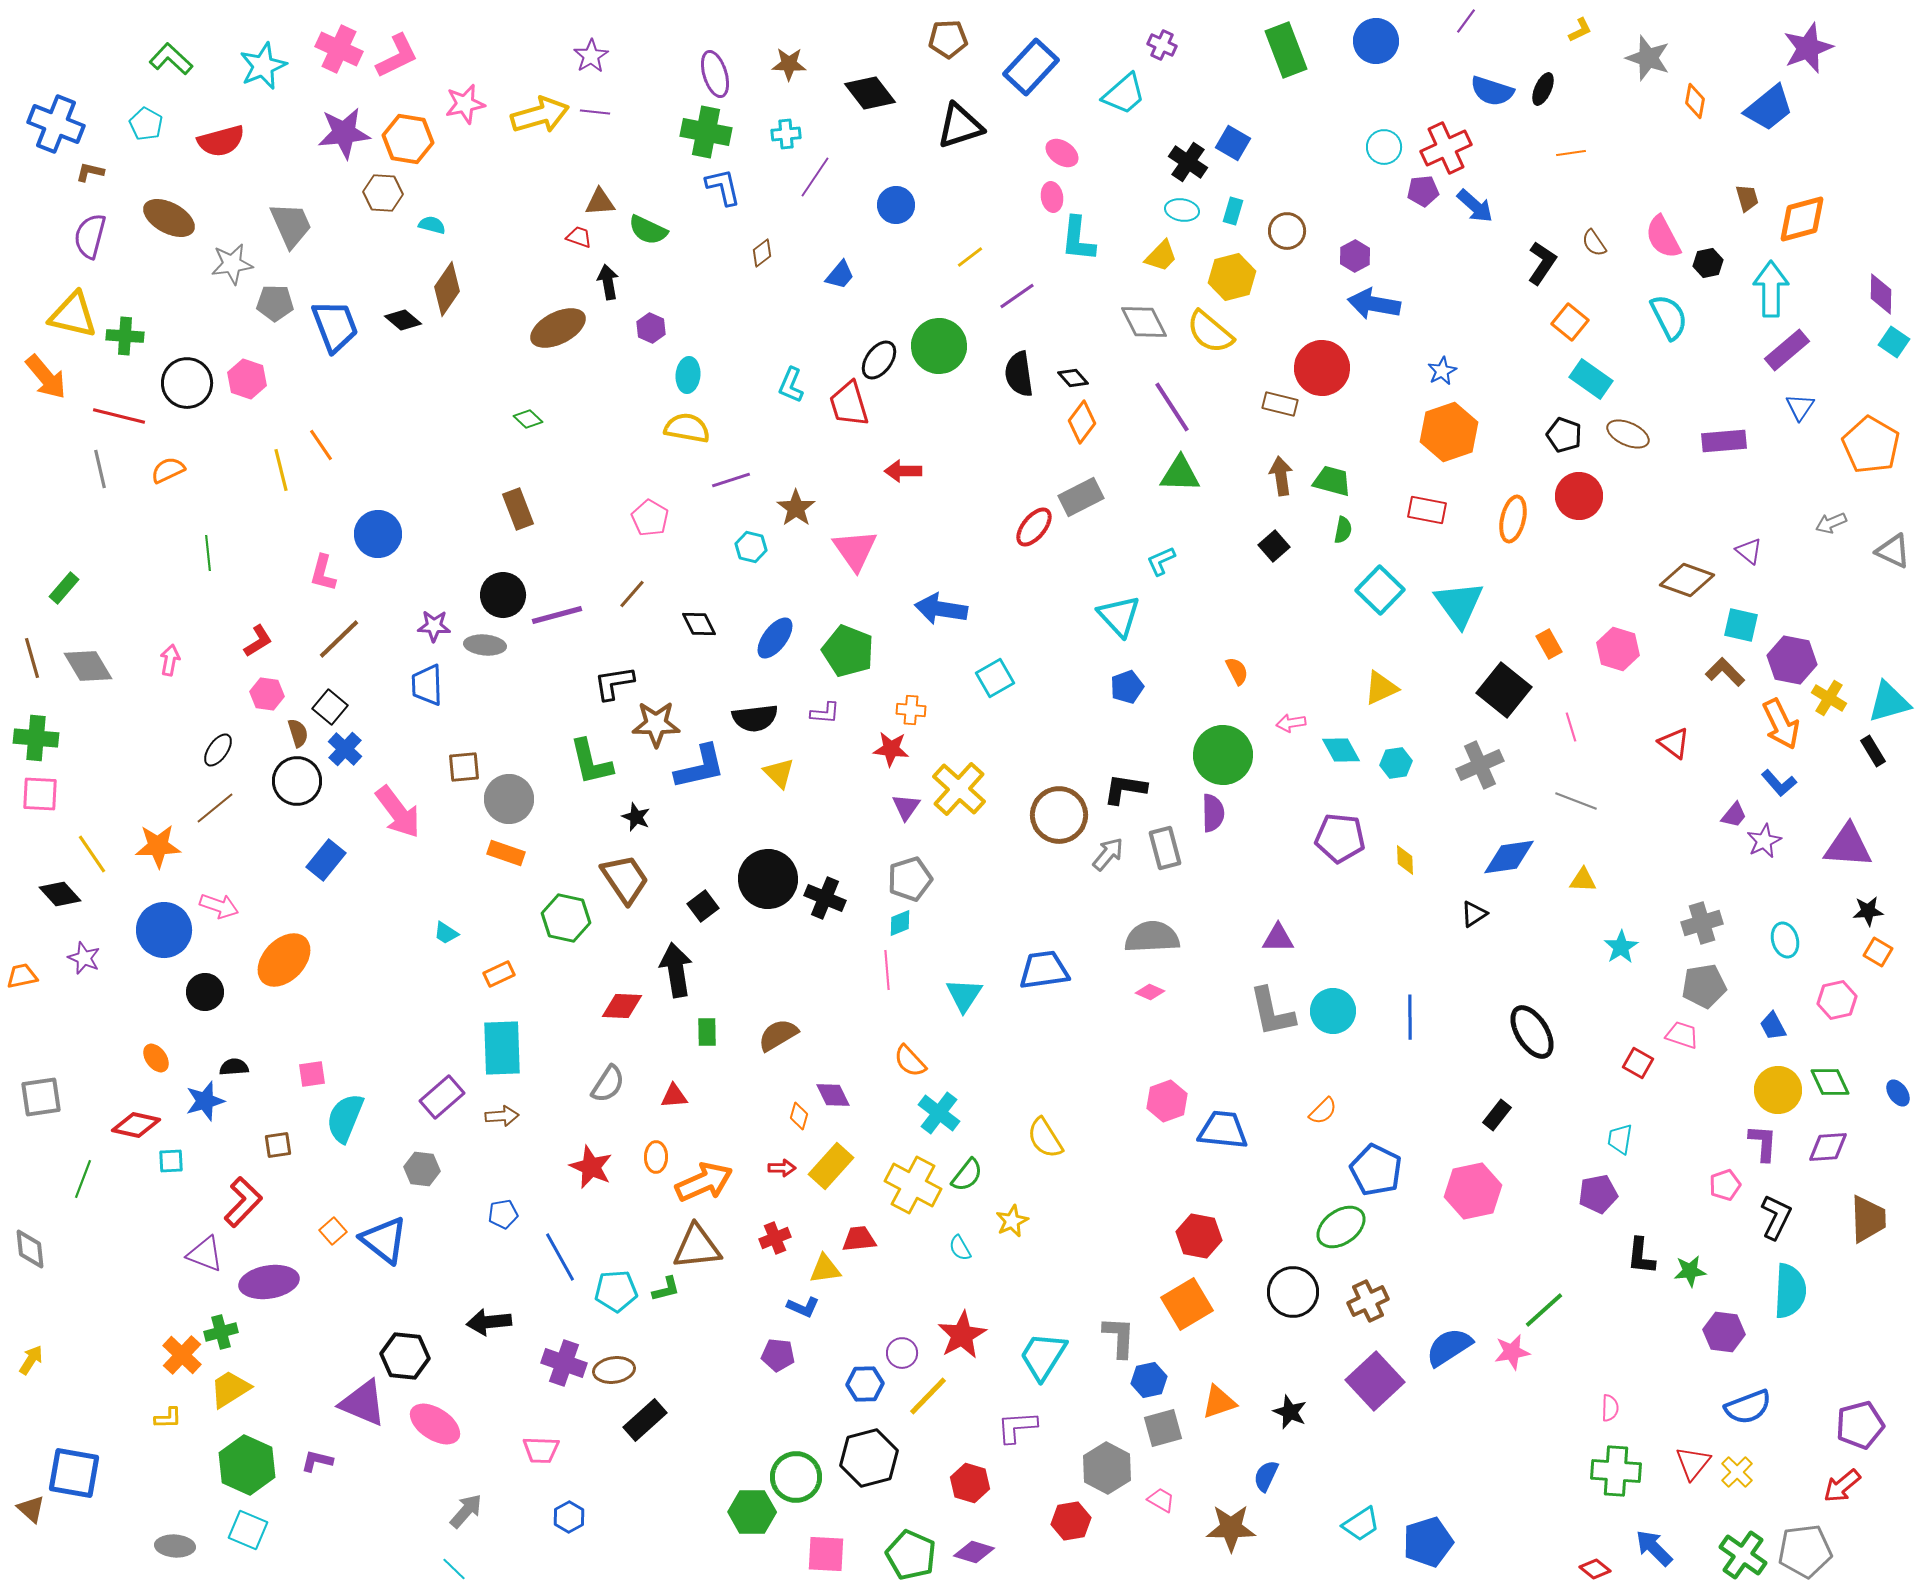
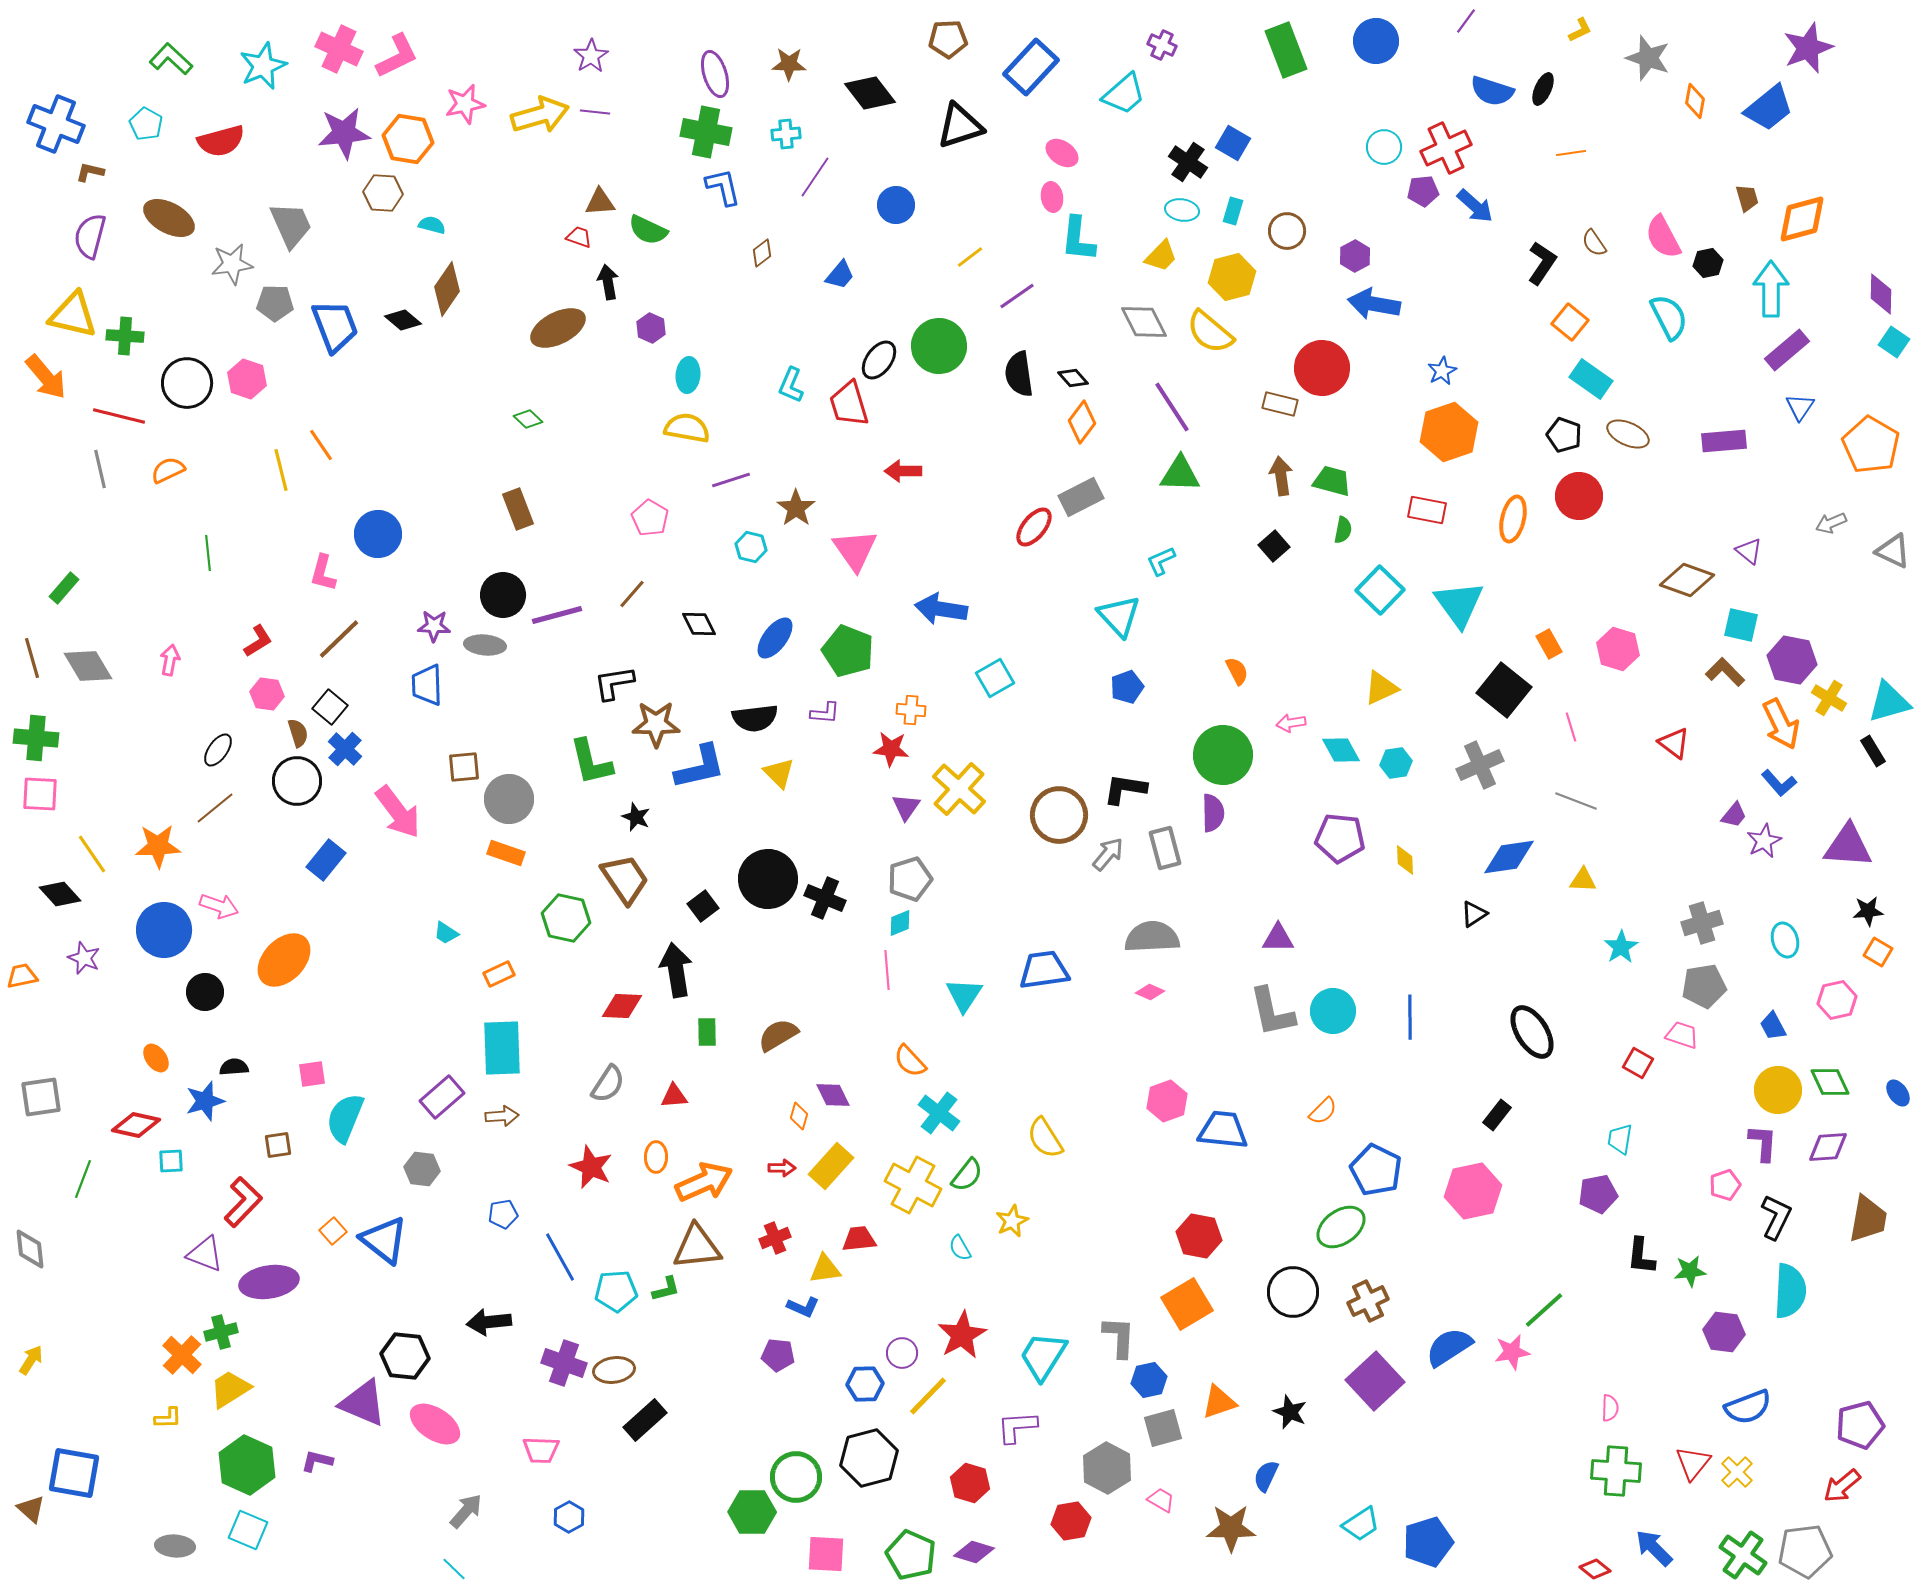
brown trapezoid at (1868, 1219): rotated 12 degrees clockwise
